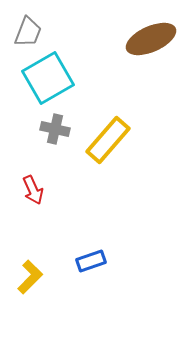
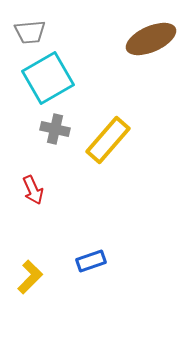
gray trapezoid: moved 2 px right; rotated 64 degrees clockwise
